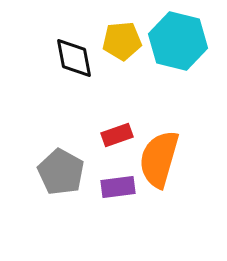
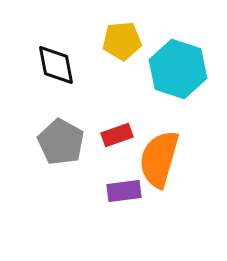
cyan hexagon: moved 28 px down; rotated 4 degrees clockwise
black diamond: moved 18 px left, 7 px down
gray pentagon: moved 30 px up
purple rectangle: moved 6 px right, 4 px down
